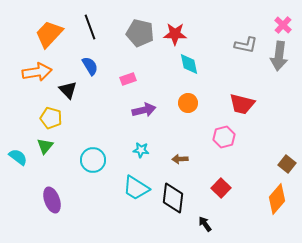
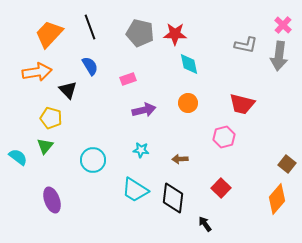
cyan trapezoid: moved 1 px left, 2 px down
